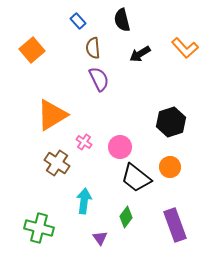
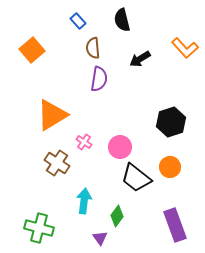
black arrow: moved 5 px down
purple semicircle: rotated 35 degrees clockwise
green diamond: moved 9 px left, 1 px up
